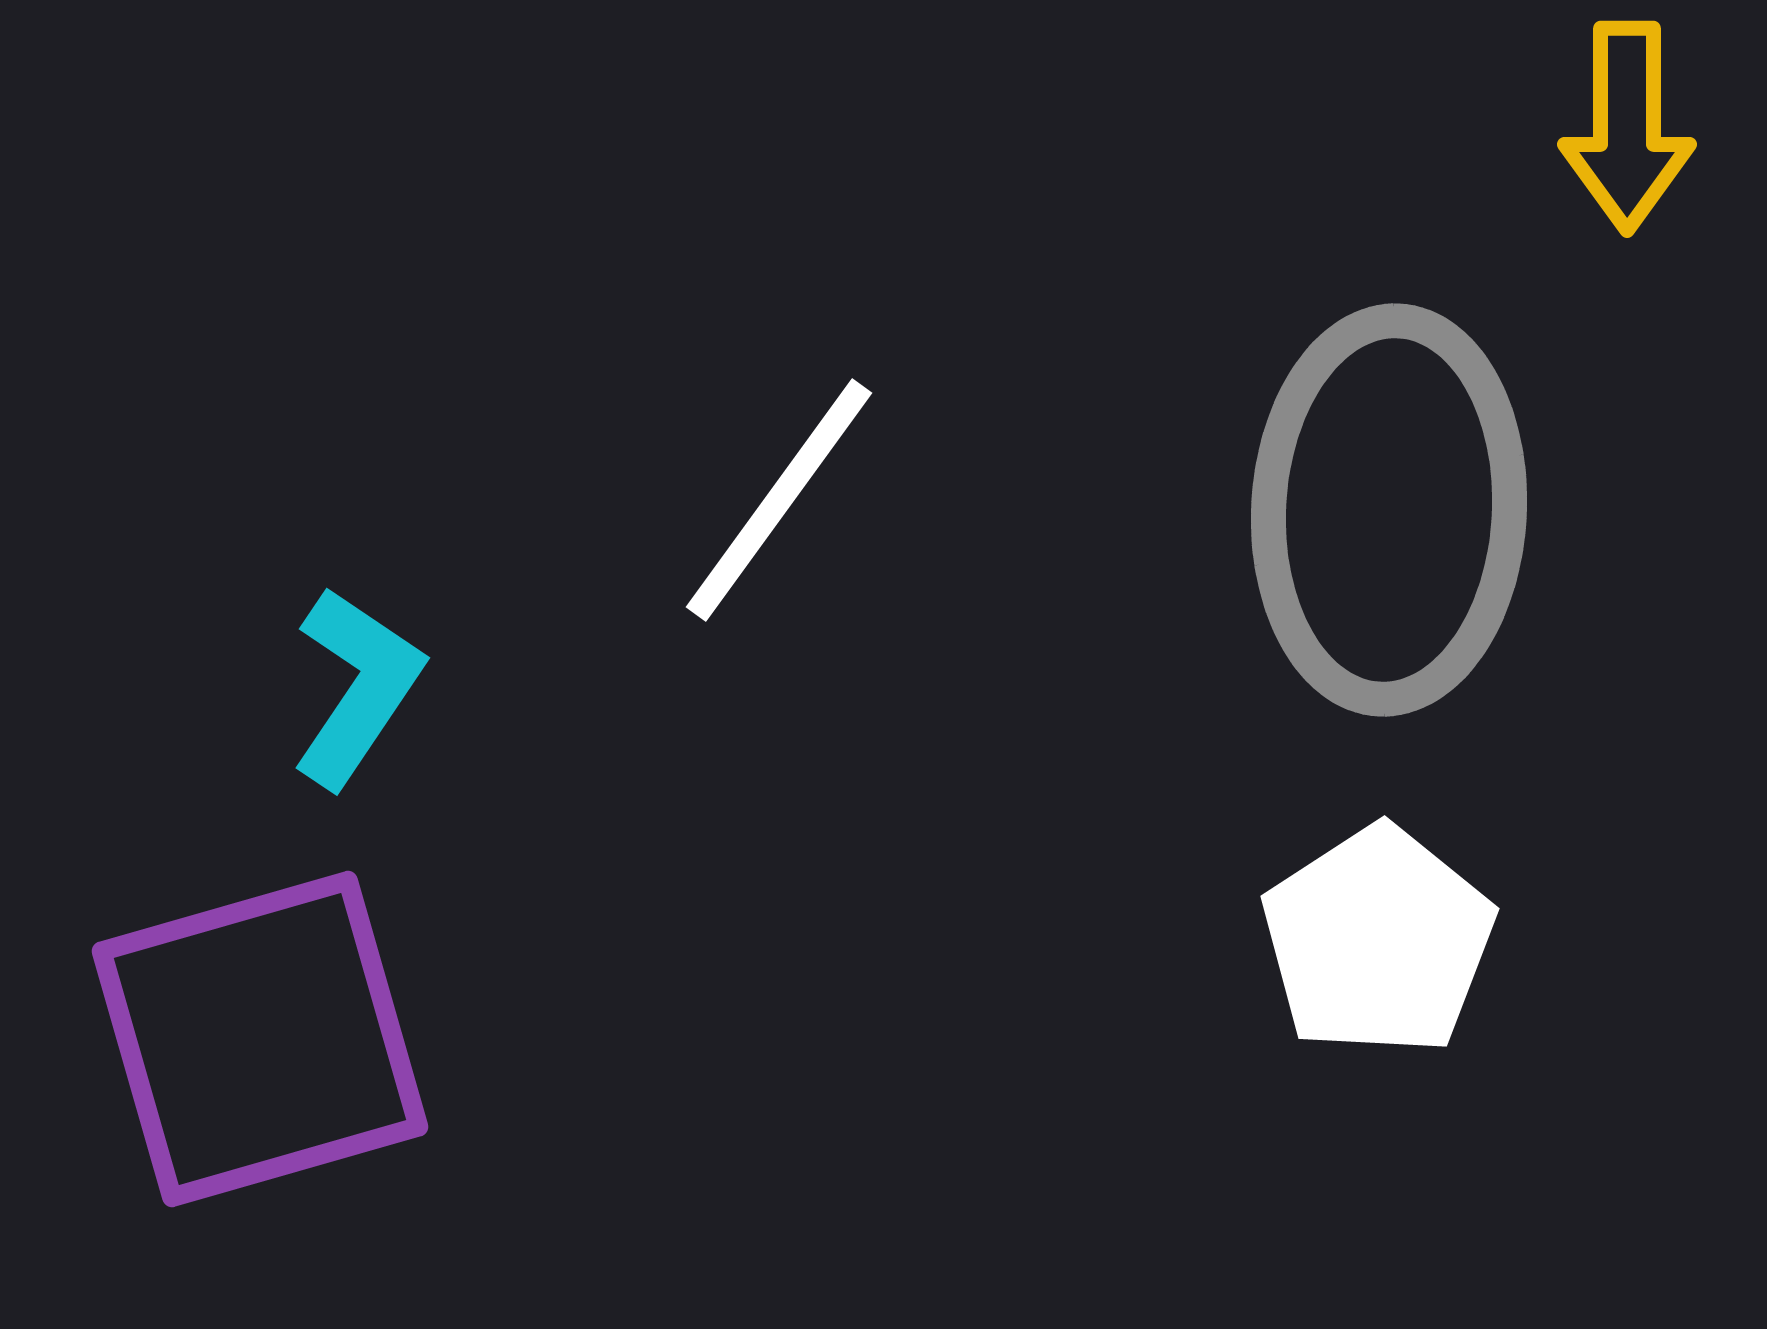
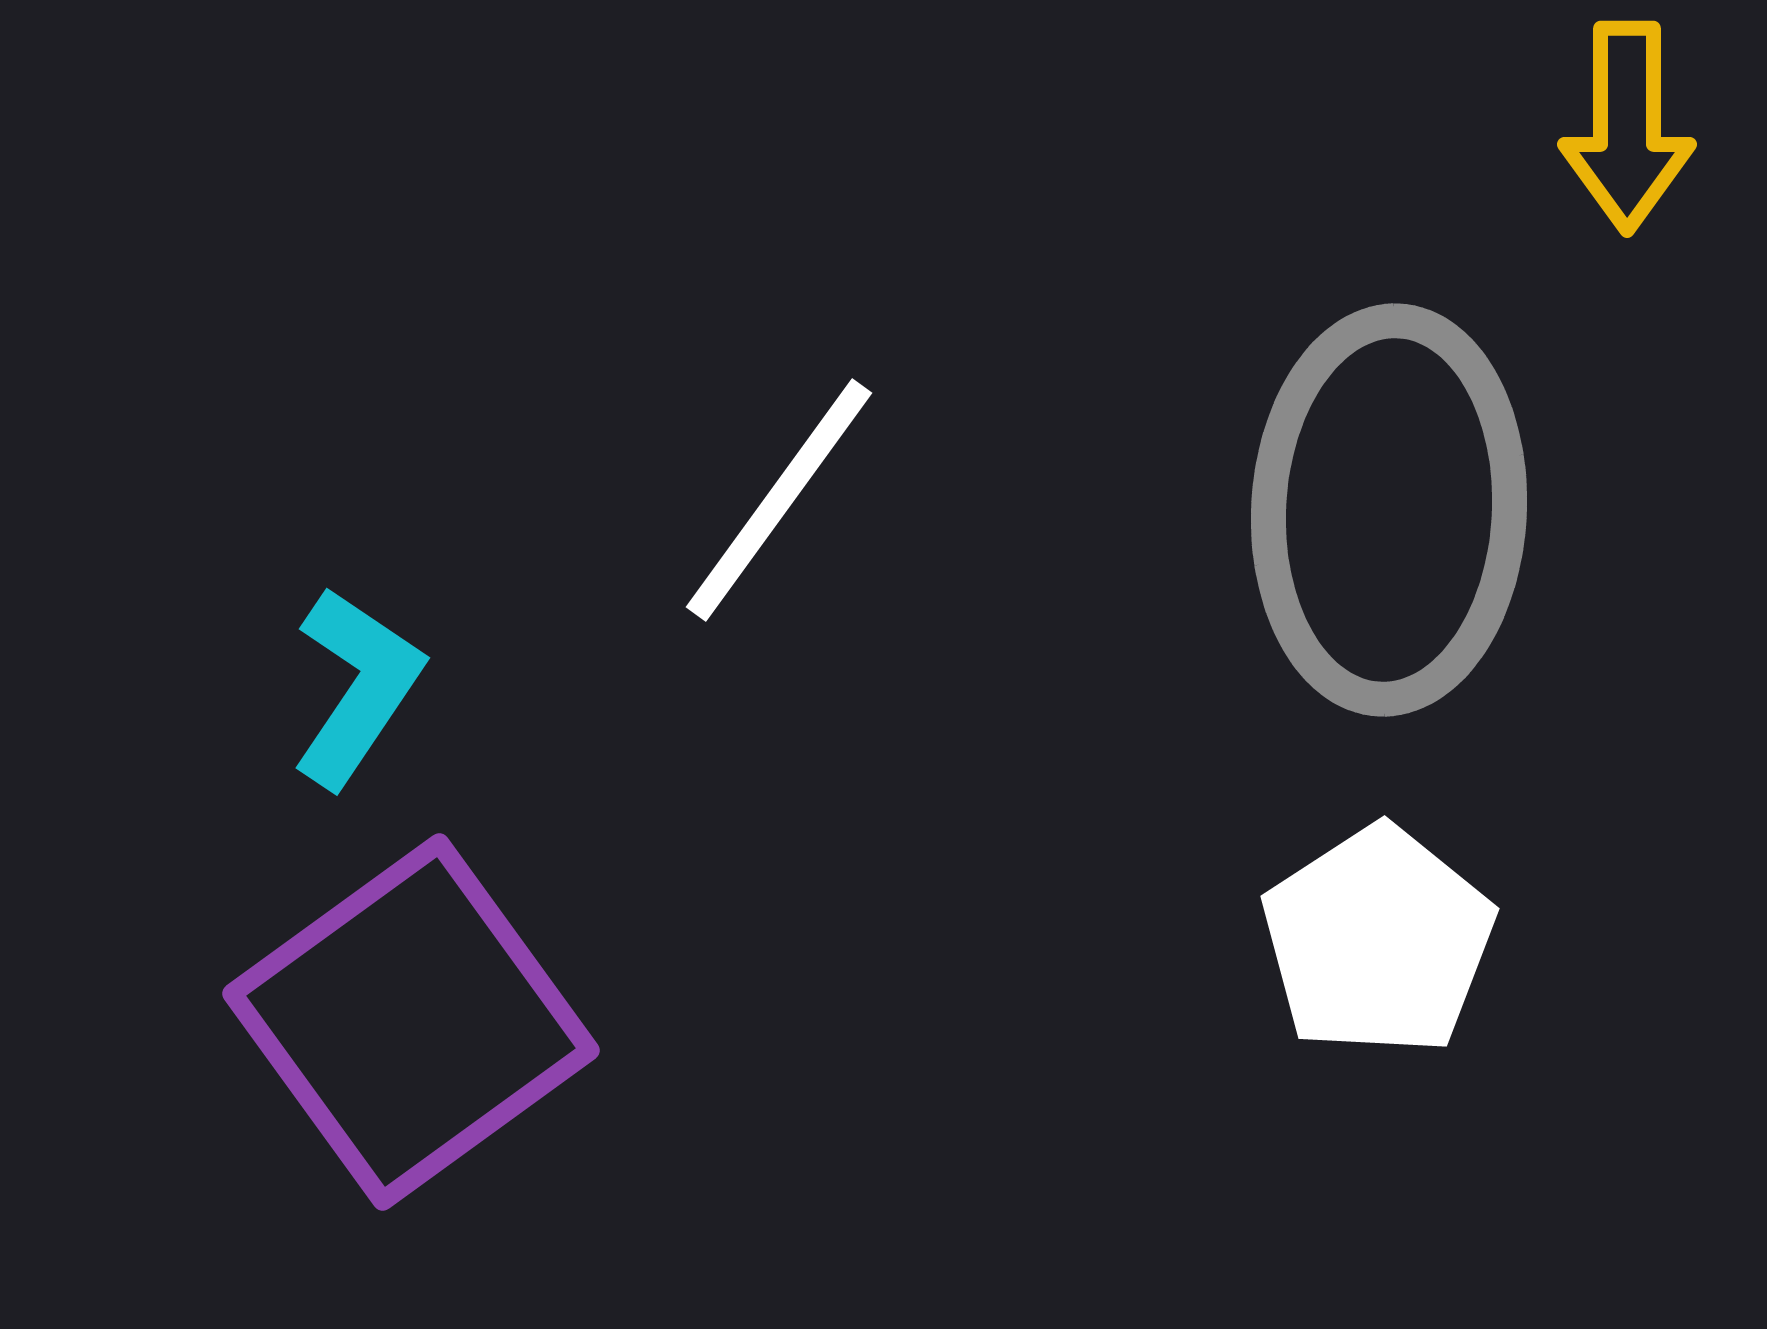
purple square: moved 151 px right, 17 px up; rotated 20 degrees counterclockwise
